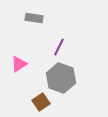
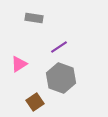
purple line: rotated 30 degrees clockwise
brown square: moved 6 px left
